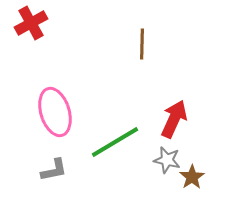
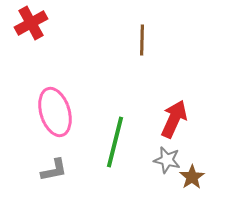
brown line: moved 4 px up
green line: rotated 45 degrees counterclockwise
